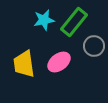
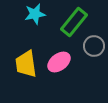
cyan star: moved 9 px left, 6 px up
yellow trapezoid: moved 2 px right
